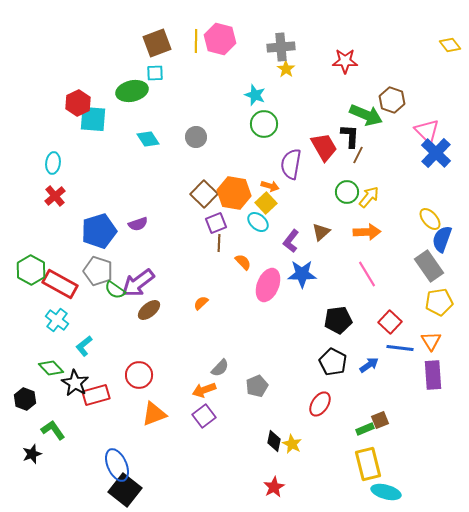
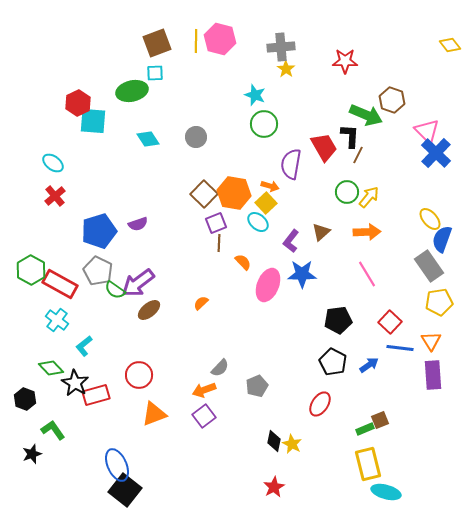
cyan square at (93, 119): moved 2 px down
cyan ellipse at (53, 163): rotated 60 degrees counterclockwise
gray pentagon at (98, 271): rotated 8 degrees clockwise
